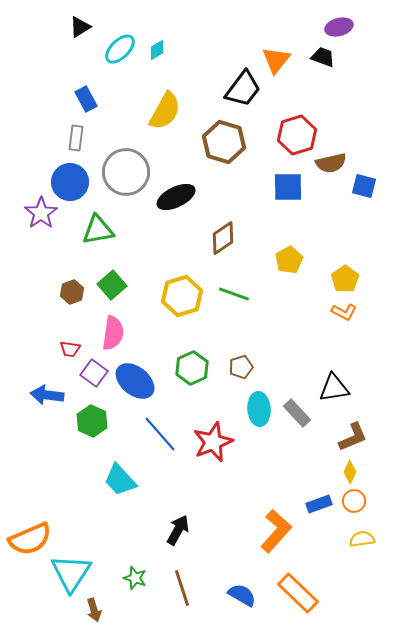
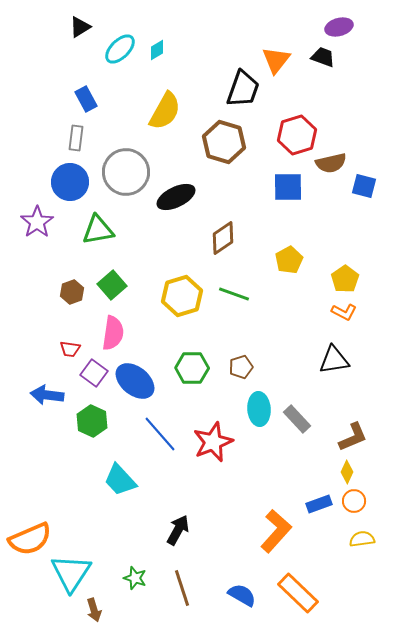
black trapezoid at (243, 89): rotated 18 degrees counterclockwise
purple star at (41, 213): moved 4 px left, 9 px down
green hexagon at (192, 368): rotated 24 degrees clockwise
black triangle at (334, 388): moved 28 px up
gray rectangle at (297, 413): moved 6 px down
yellow diamond at (350, 472): moved 3 px left
